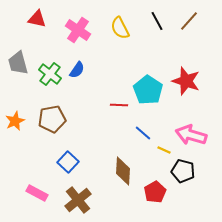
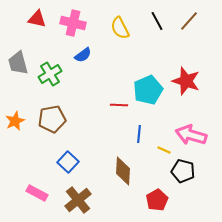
pink cross: moved 5 px left, 7 px up; rotated 20 degrees counterclockwise
blue semicircle: moved 6 px right, 15 px up; rotated 18 degrees clockwise
green cross: rotated 20 degrees clockwise
cyan pentagon: rotated 16 degrees clockwise
blue line: moved 4 px left, 1 px down; rotated 54 degrees clockwise
red pentagon: moved 2 px right, 8 px down
